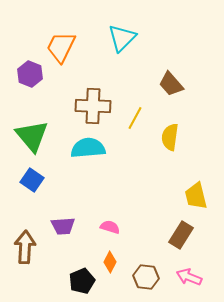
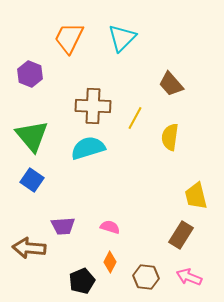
orange trapezoid: moved 8 px right, 9 px up
cyan semicircle: rotated 12 degrees counterclockwise
brown arrow: moved 4 px right, 1 px down; rotated 88 degrees counterclockwise
